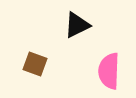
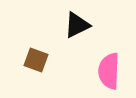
brown square: moved 1 px right, 4 px up
